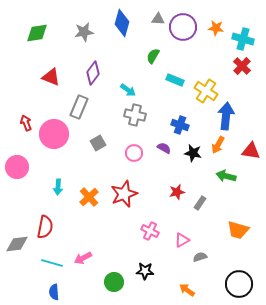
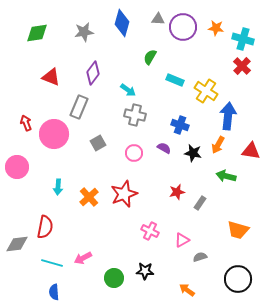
green semicircle at (153, 56): moved 3 px left, 1 px down
blue arrow at (226, 116): moved 2 px right
green circle at (114, 282): moved 4 px up
black circle at (239, 284): moved 1 px left, 5 px up
